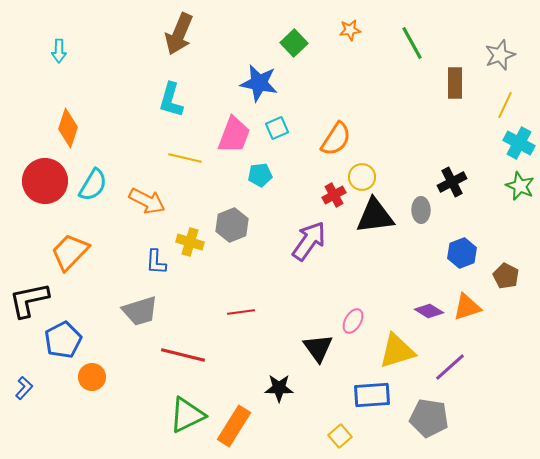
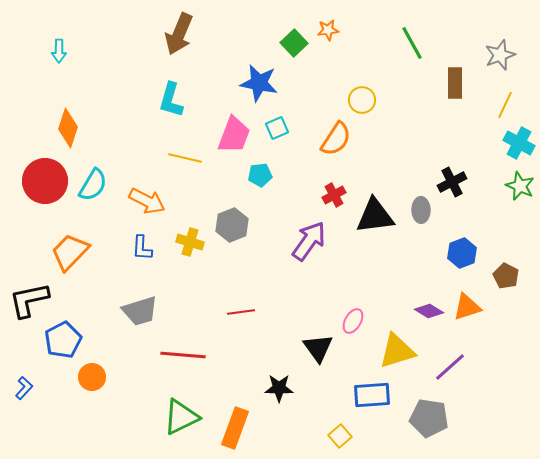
orange star at (350, 30): moved 22 px left
yellow circle at (362, 177): moved 77 px up
blue L-shape at (156, 262): moved 14 px left, 14 px up
red line at (183, 355): rotated 9 degrees counterclockwise
green triangle at (187, 415): moved 6 px left, 2 px down
orange rectangle at (234, 426): moved 1 px right, 2 px down; rotated 12 degrees counterclockwise
